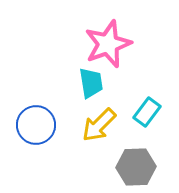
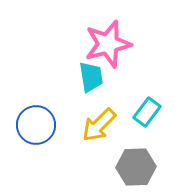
pink star: rotated 6 degrees clockwise
cyan trapezoid: moved 6 px up
